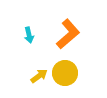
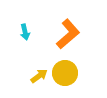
cyan arrow: moved 4 px left, 3 px up
